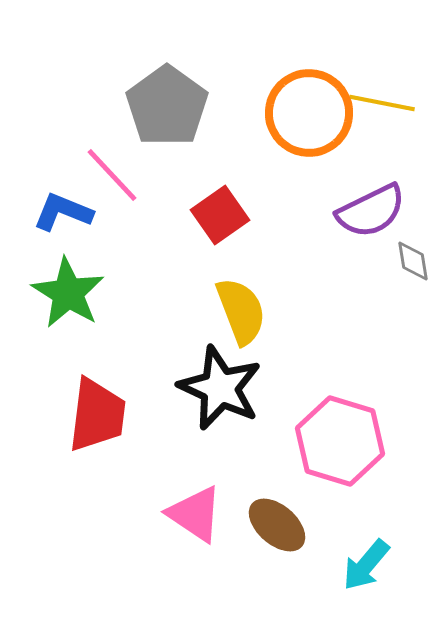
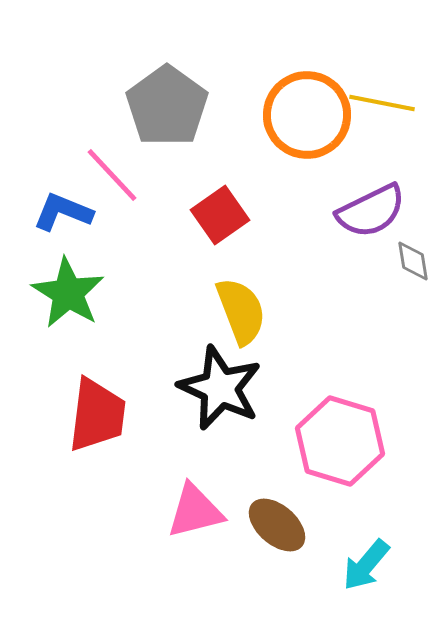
orange circle: moved 2 px left, 2 px down
pink triangle: moved 3 px up; rotated 48 degrees counterclockwise
